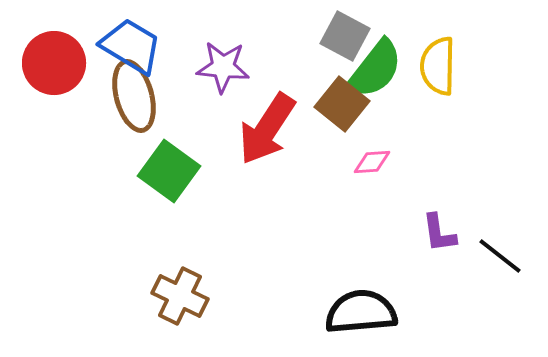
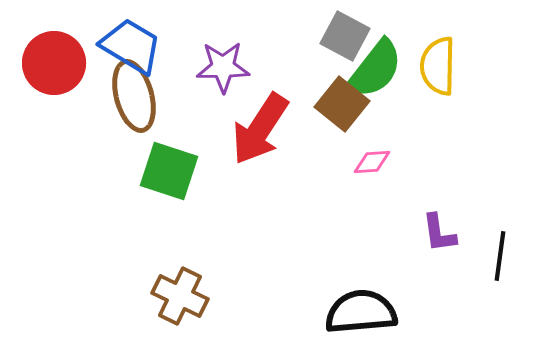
purple star: rotated 6 degrees counterclockwise
red arrow: moved 7 px left
green square: rotated 18 degrees counterclockwise
black line: rotated 60 degrees clockwise
